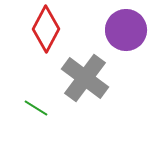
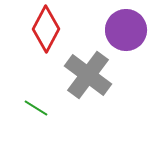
gray cross: moved 3 px right, 3 px up
